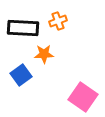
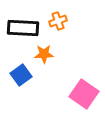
pink square: moved 1 px right, 3 px up
